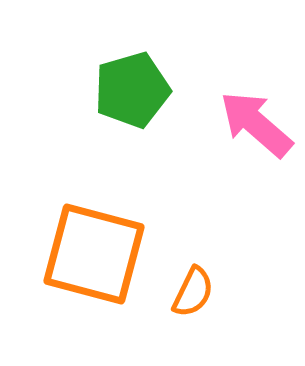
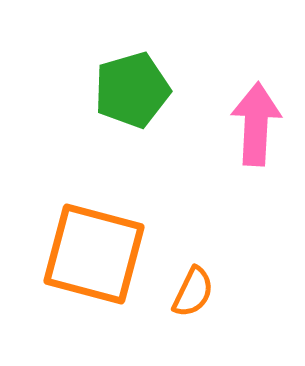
pink arrow: rotated 52 degrees clockwise
